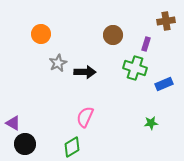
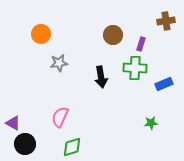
purple rectangle: moved 5 px left
gray star: moved 1 px right; rotated 18 degrees clockwise
green cross: rotated 15 degrees counterclockwise
black arrow: moved 16 px right, 5 px down; rotated 80 degrees clockwise
pink semicircle: moved 25 px left
green diamond: rotated 15 degrees clockwise
